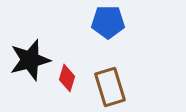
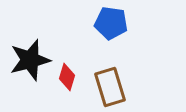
blue pentagon: moved 3 px right, 1 px down; rotated 8 degrees clockwise
red diamond: moved 1 px up
